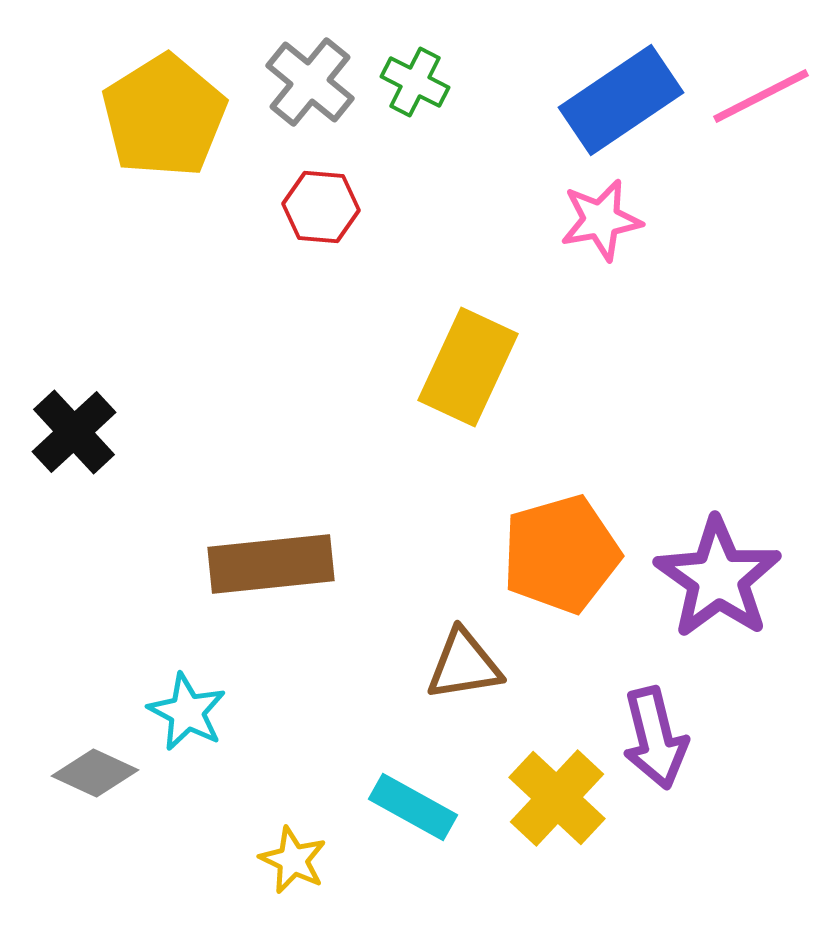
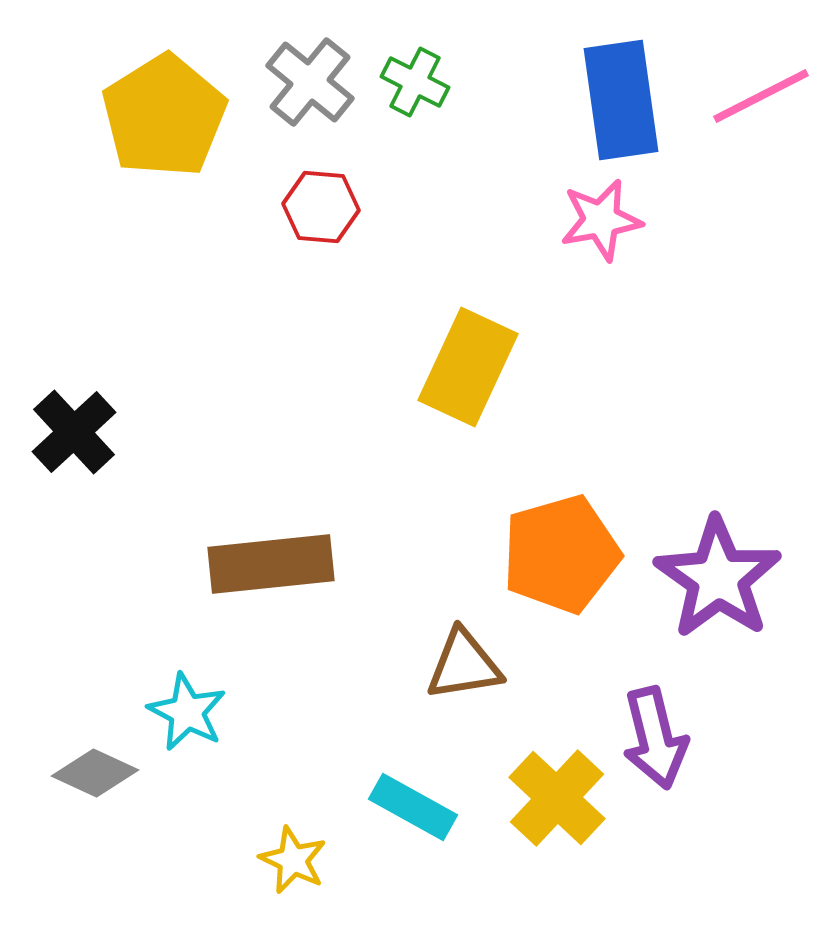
blue rectangle: rotated 64 degrees counterclockwise
